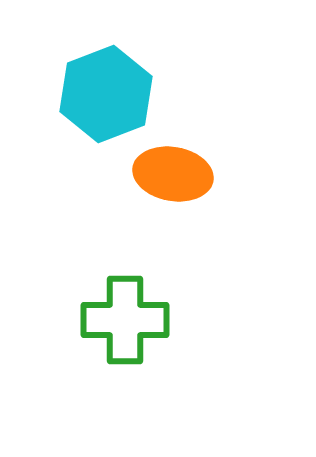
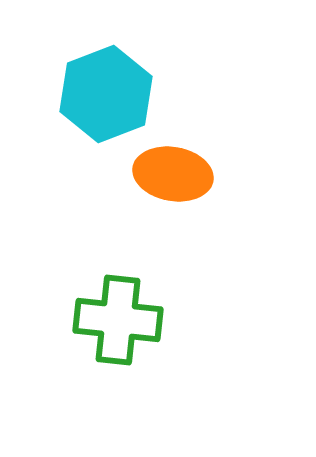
green cross: moved 7 px left; rotated 6 degrees clockwise
